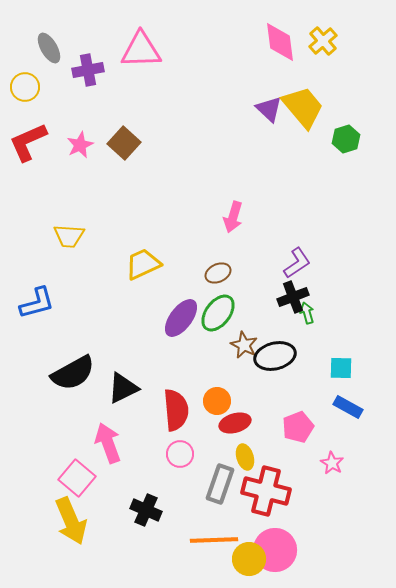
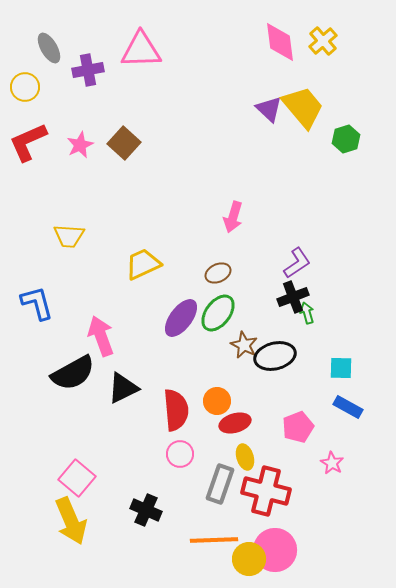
blue L-shape at (37, 303): rotated 90 degrees counterclockwise
pink arrow at (108, 443): moved 7 px left, 107 px up
